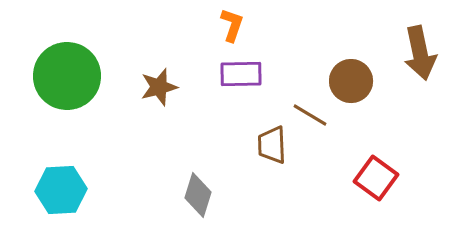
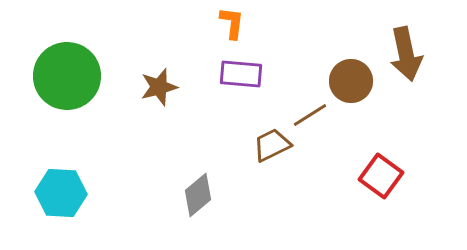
orange L-shape: moved 2 px up; rotated 12 degrees counterclockwise
brown arrow: moved 14 px left, 1 px down
purple rectangle: rotated 6 degrees clockwise
brown line: rotated 63 degrees counterclockwise
brown trapezoid: rotated 66 degrees clockwise
red square: moved 5 px right, 2 px up
cyan hexagon: moved 3 px down; rotated 6 degrees clockwise
gray diamond: rotated 33 degrees clockwise
